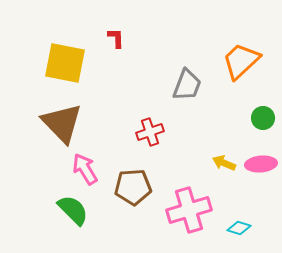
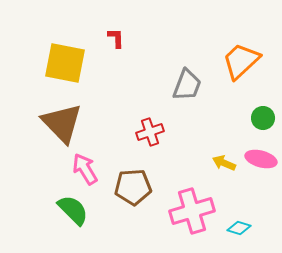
pink ellipse: moved 5 px up; rotated 20 degrees clockwise
pink cross: moved 3 px right, 1 px down
